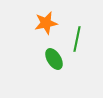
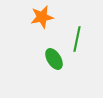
orange star: moved 4 px left, 6 px up
